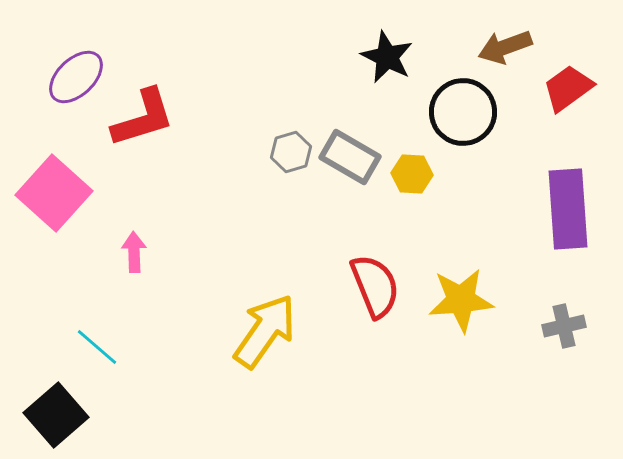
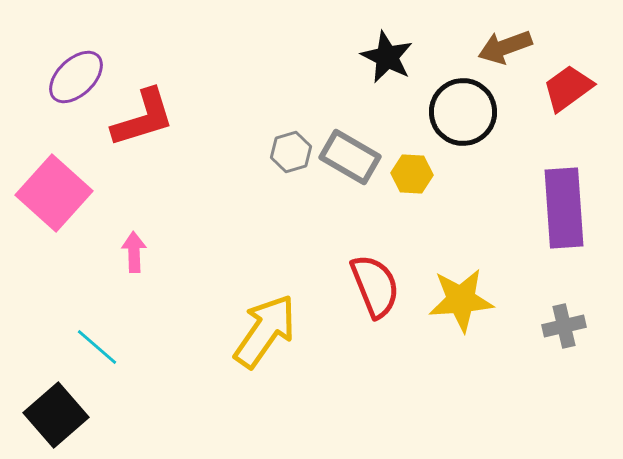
purple rectangle: moved 4 px left, 1 px up
